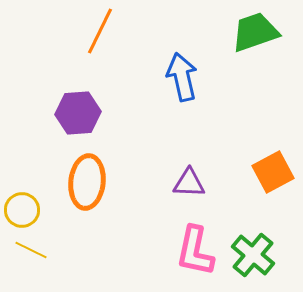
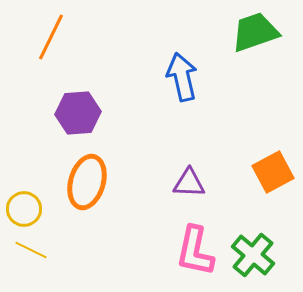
orange line: moved 49 px left, 6 px down
orange ellipse: rotated 10 degrees clockwise
yellow circle: moved 2 px right, 1 px up
